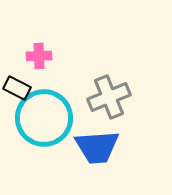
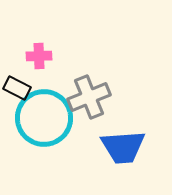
gray cross: moved 20 px left
blue trapezoid: moved 26 px right
